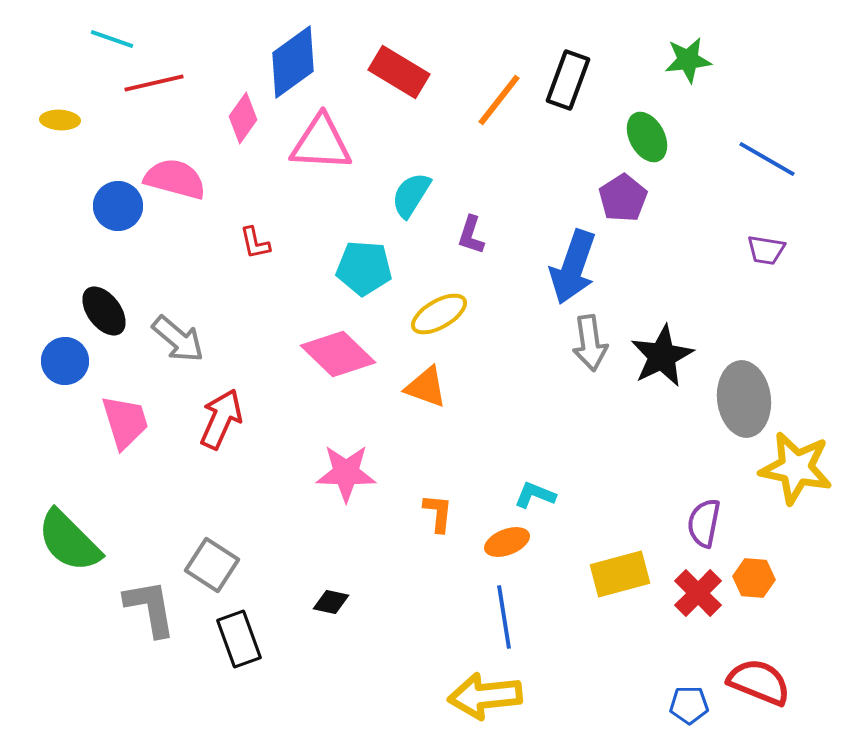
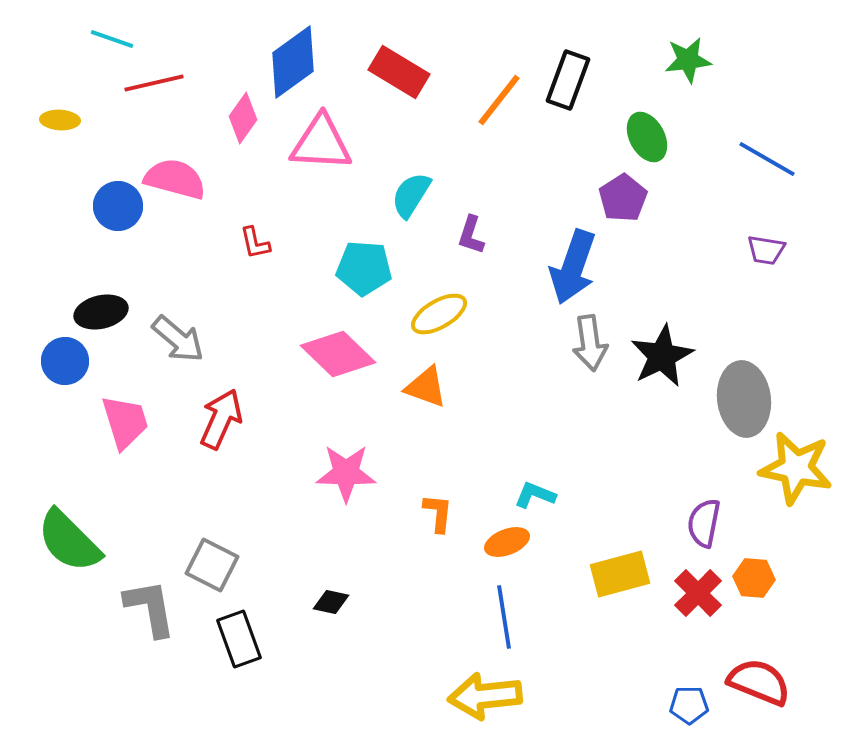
black ellipse at (104, 311): moved 3 px left, 1 px down; rotated 66 degrees counterclockwise
gray square at (212, 565): rotated 6 degrees counterclockwise
